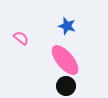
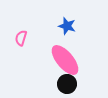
pink semicircle: rotated 112 degrees counterclockwise
black circle: moved 1 px right, 2 px up
